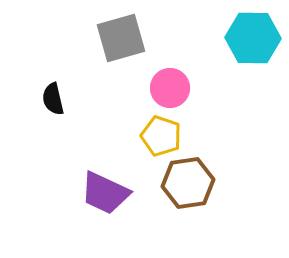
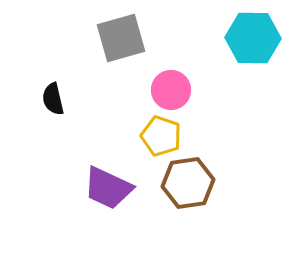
pink circle: moved 1 px right, 2 px down
purple trapezoid: moved 3 px right, 5 px up
